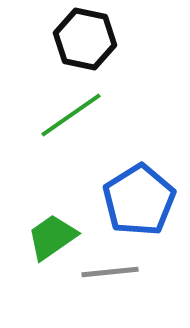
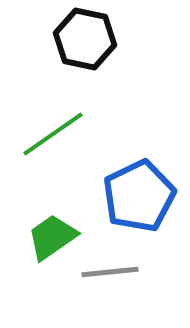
green line: moved 18 px left, 19 px down
blue pentagon: moved 4 px up; rotated 6 degrees clockwise
